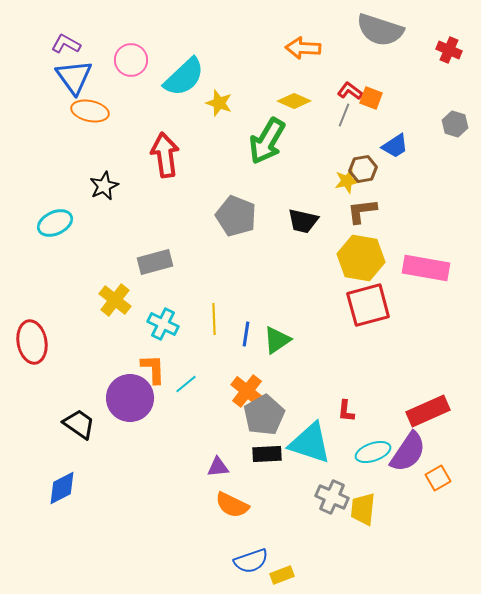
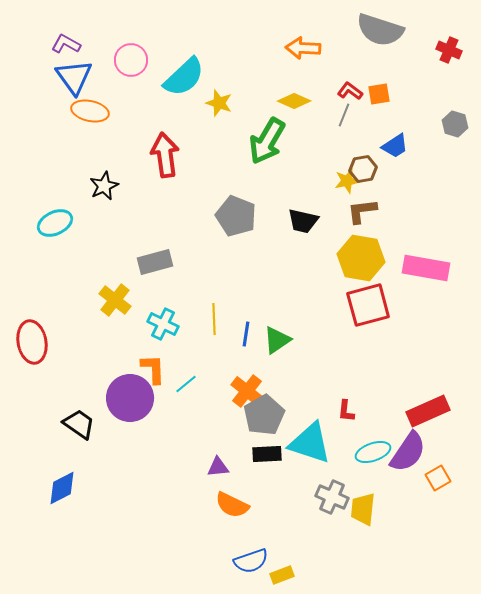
orange square at (371, 98): moved 8 px right, 4 px up; rotated 30 degrees counterclockwise
